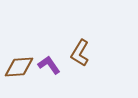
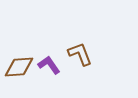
brown L-shape: moved 1 px down; rotated 128 degrees clockwise
